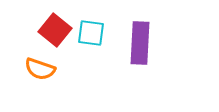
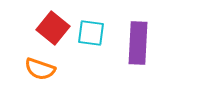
red square: moved 2 px left, 2 px up
purple rectangle: moved 2 px left
